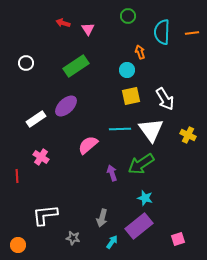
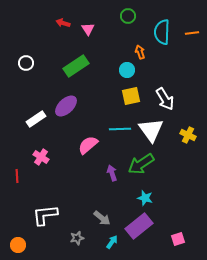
gray arrow: rotated 66 degrees counterclockwise
gray star: moved 4 px right; rotated 24 degrees counterclockwise
